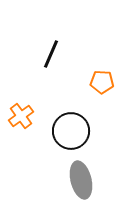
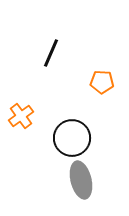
black line: moved 1 px up
black circle: moved 1 px right, 7 px down
